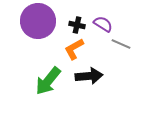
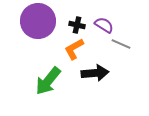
purple semicircle: moved 1 px right, 1 px down
black arrow: moved 6 px right, 3 px up
